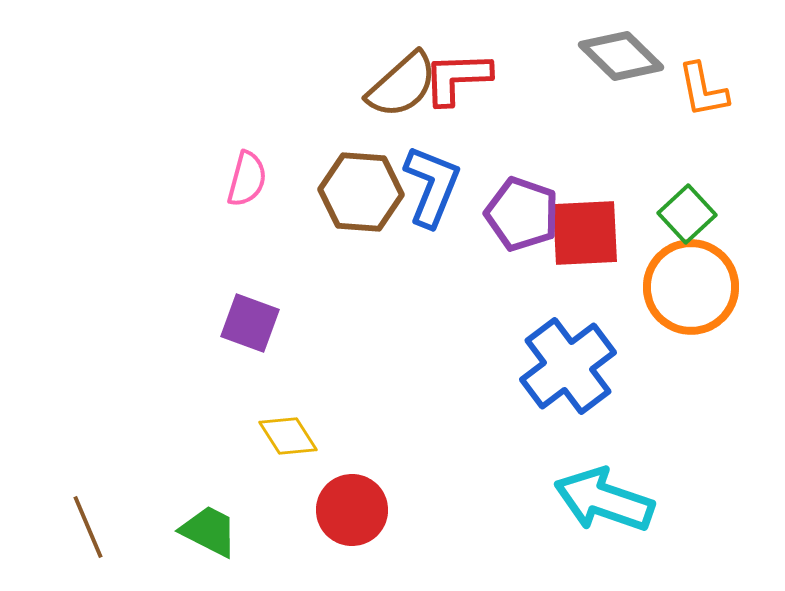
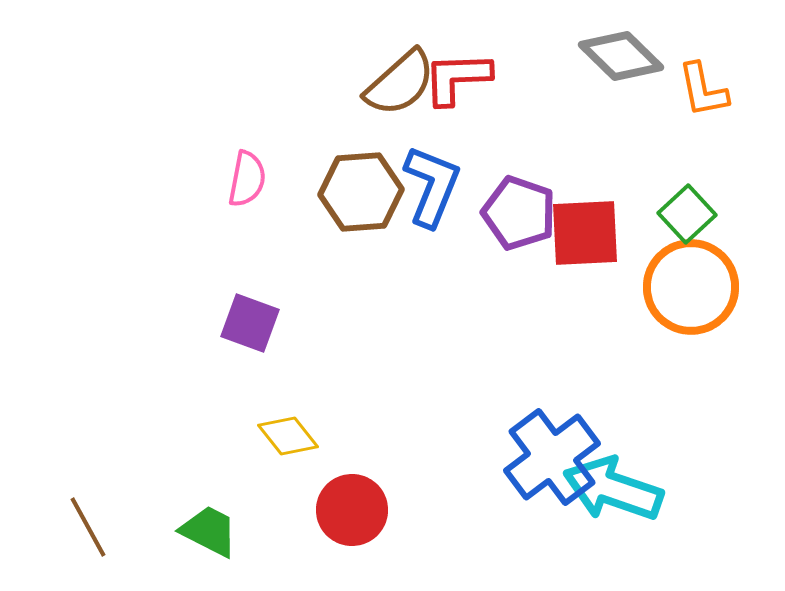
brown semicircle: moved 2 px left, 2 px up
pink semicircle: rotated 4 degrees counterclockwise
brown hexagon: rotated 8 degrees counterclockwise
purple pentagon: moved 3 px left, 1 px up
blue cross: moved 16 px left, 91 px down
yellow diamond: rotated 6 degrees counterclockwise
cyan arrow: moved 9 px right, 11 px up
brown line: rotated 6 degrees counterclockwise
